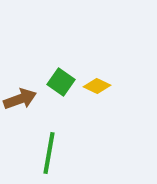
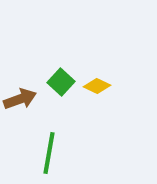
green square: rotated 8 degrees clockwise
